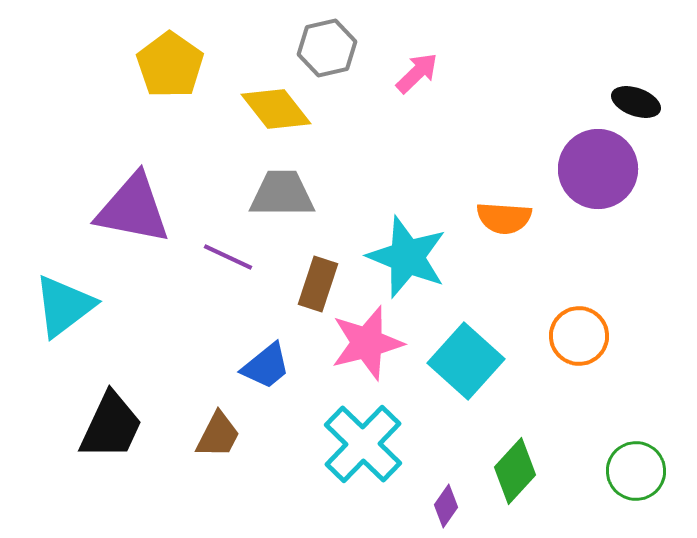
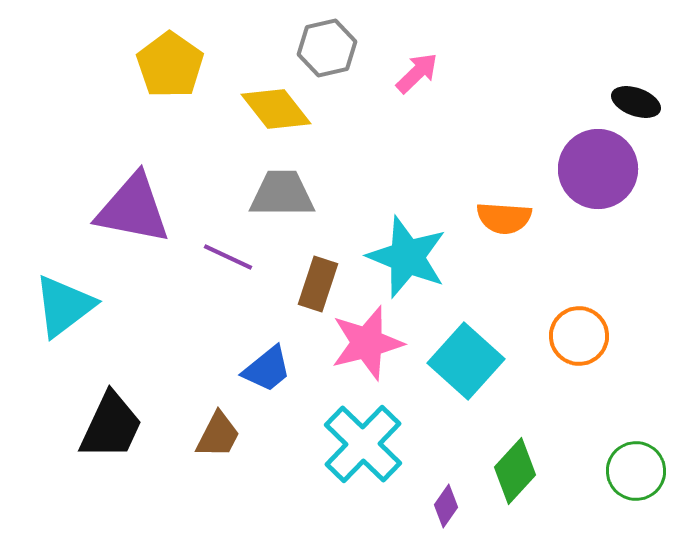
blue trapezoid: moved 1 px right, 3 px down
